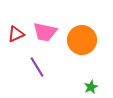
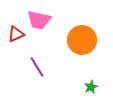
pink trapezoid: moved 6 px left, 12 px up
